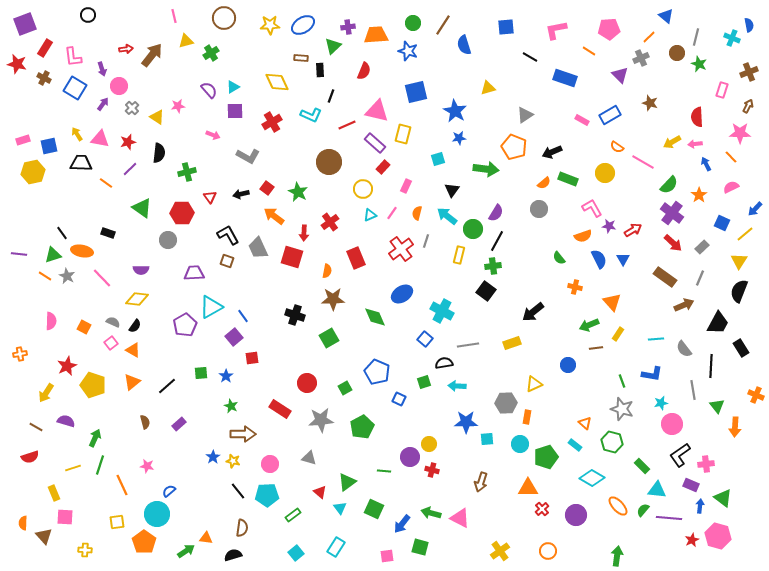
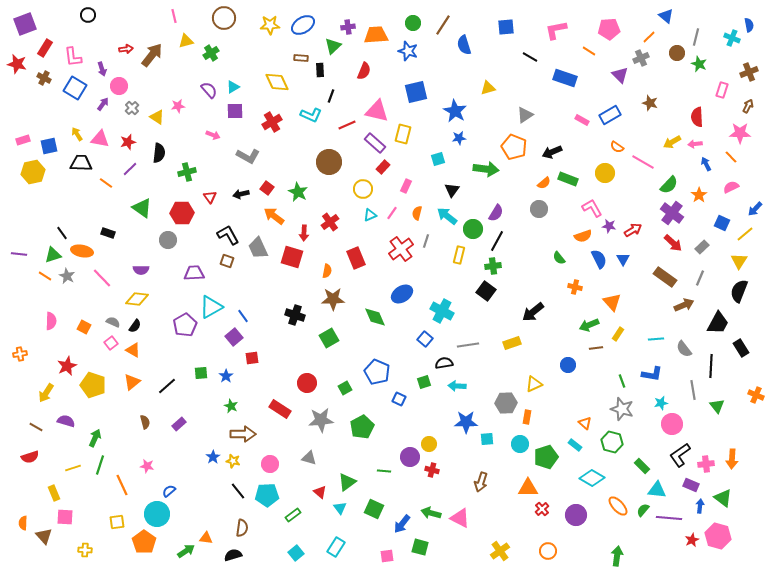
orange arrow at (735, 427): moved 3 px left, 32 px down
